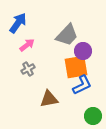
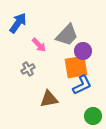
pink arrow: moved 12 px right; rotated 84 degrees clockwise
